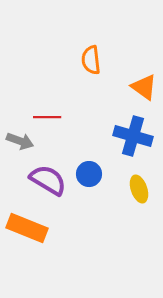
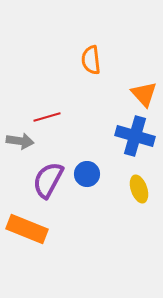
orange triangle: moved 7 px down; rotated 12 degrees clockwise
red line: rotated 16 degrees counterclockwise
blue cross: moved 2 px right
gray arrow: rotated 12 degrees counterclockwise
blue circle: moved 2 px left
purple semicircle: rotated 93 degrees counterclockwise
orange rectangle: moved 1 px down
